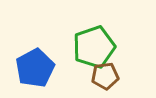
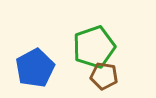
brown pentagon: moved 1 px left; rotated 16 degrees clockwise
